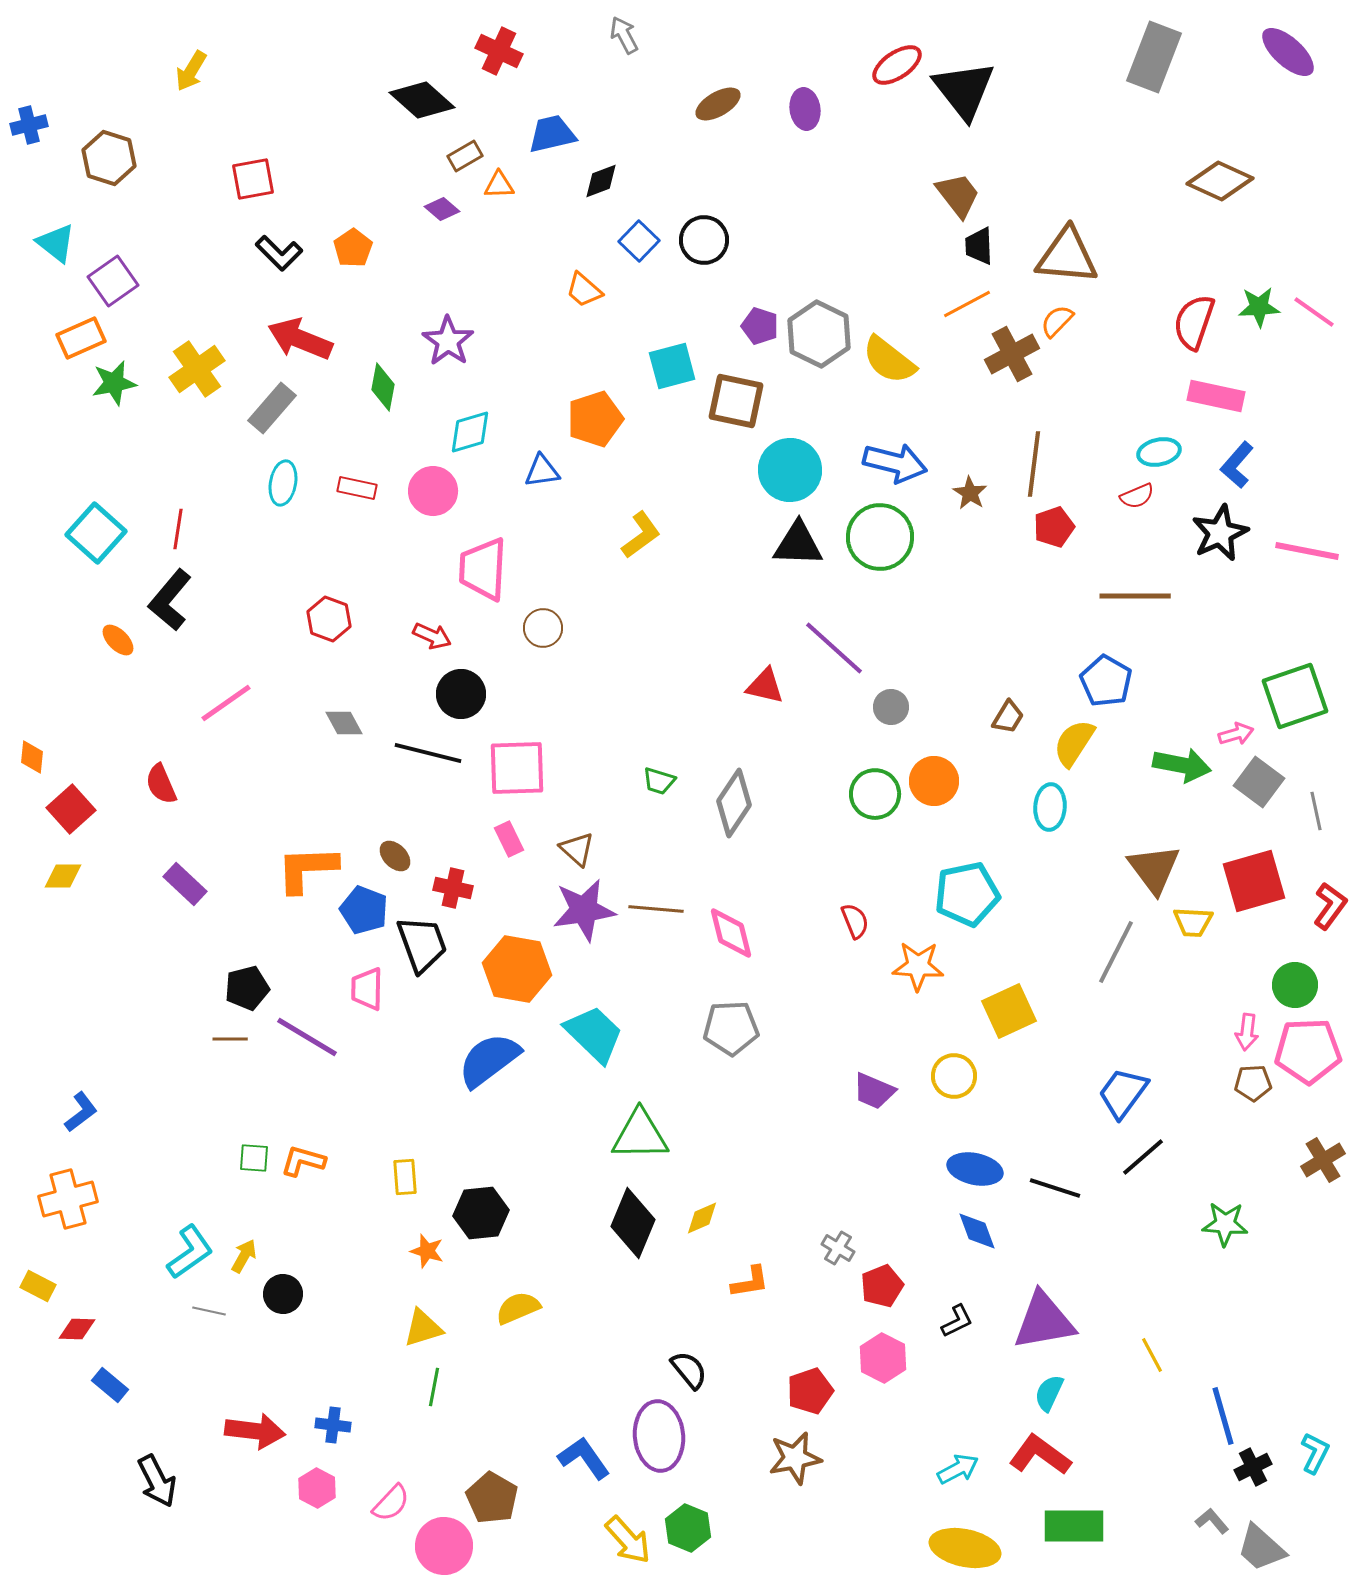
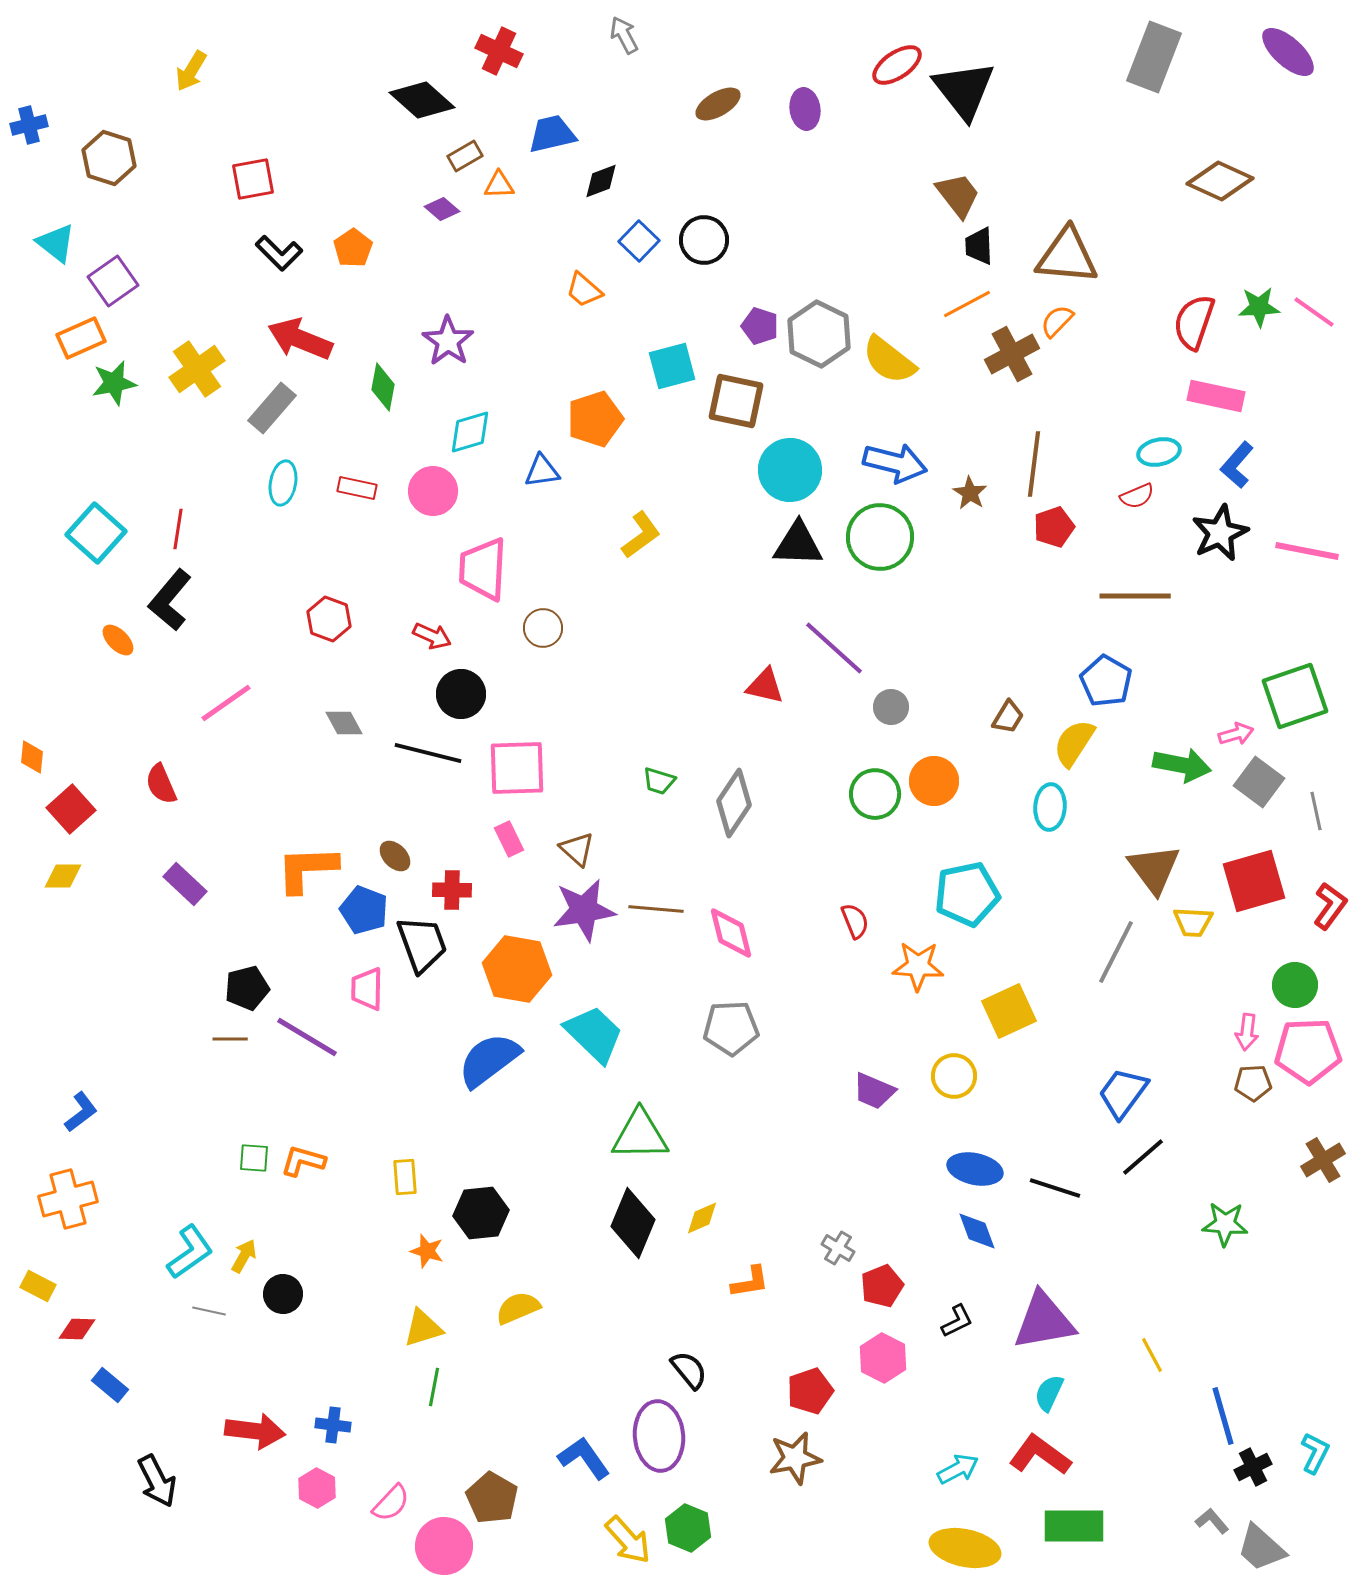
red cross at (453, 888): moved 1 px left, 2 px down; rotated 12 degrees counterclockwise
